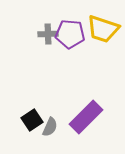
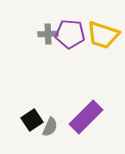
yellow trapezoid: moved 6 px down
